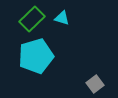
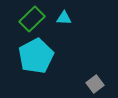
cyan triangle: moved 2 px right; rotated 14 degrees counterclockwise
cyan pentagon: rotated 12 degrees counterclockwise
